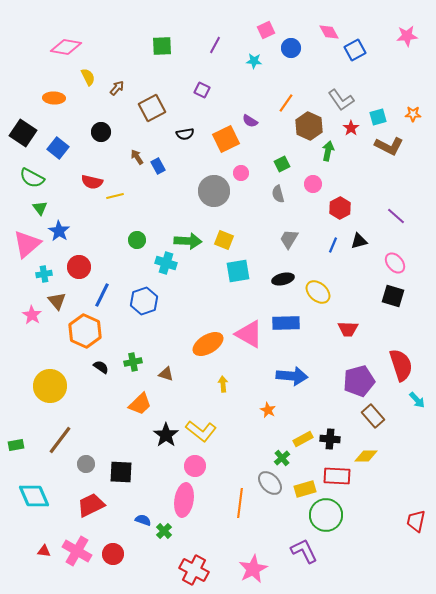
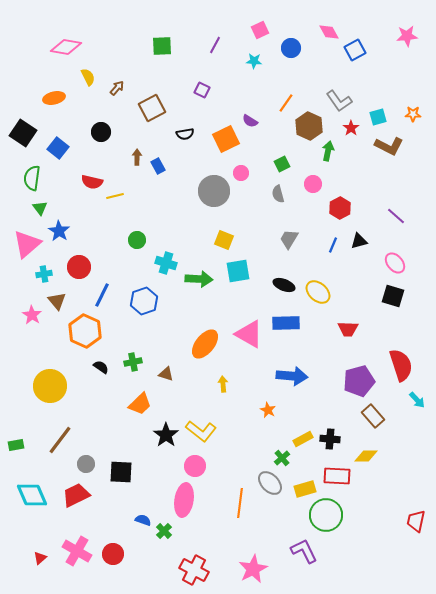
pink square at (266, 30): moved 6 px left
orange ellipse at (54, 98): rotated 15 degrees counterclockwise
gray L-shape at (341, 100): moved 2 px left, 1 px down
brown arrow at (137, 157): rotated 35 degrees clockwise
green semicircle at (32, 178): rotated 70 degrees clockwise
green arrow at (188, 241): moved 11 px right, 38 px down
black ellipse at (283, 279): moved 1 px right, 6 px down; rotated 35 degrees clockwise
orange ellipse at (208, 344): moved 3 px left; rotated 20 degrees counterclockwise
cyan diamond at (34, 496): moved 2 px left, 1 px up
red trapezoid at (91, 505): moved 15 px left, 10 px up
red triangle at (44, 551): moved 4 px left, 7 px down; rotated 48 degrees counterclockwise
